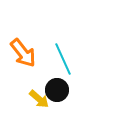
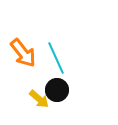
cyan line: moved 7 px left, 1 px up
